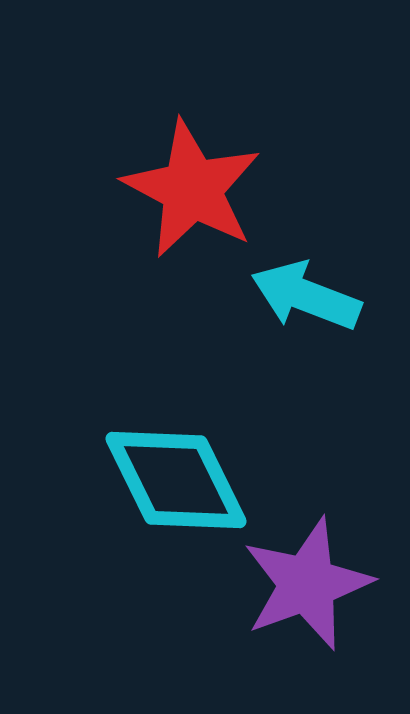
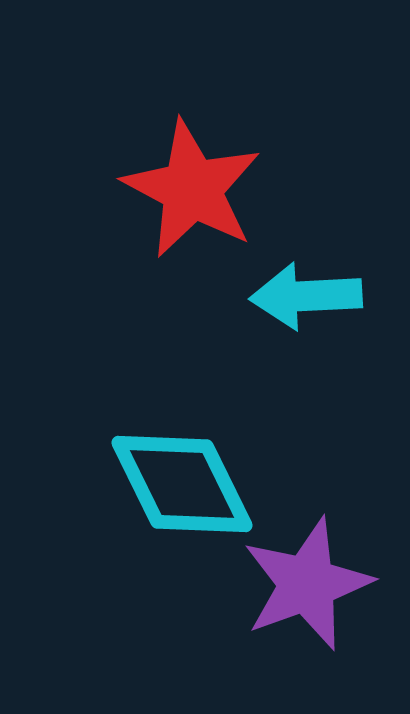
cyan arrow: rotated 24 degrees counterclockwise
cyan diamond: moved 6 px right, 4 px down
